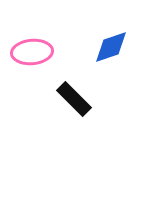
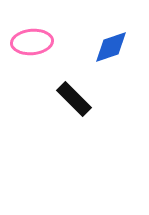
pink ellipse: moved 10 px up
